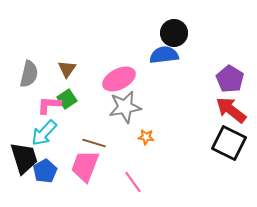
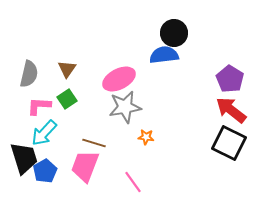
pink L-shape: moved 10 px left, 1 px down
